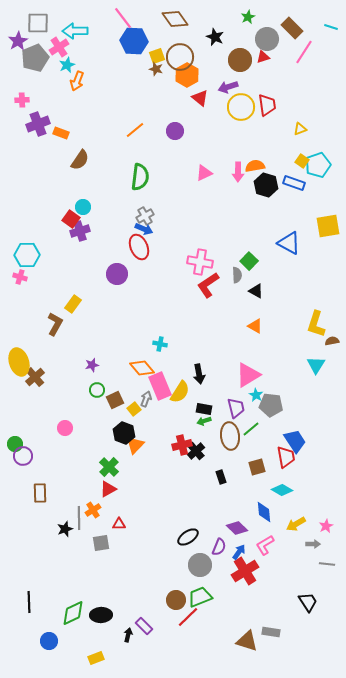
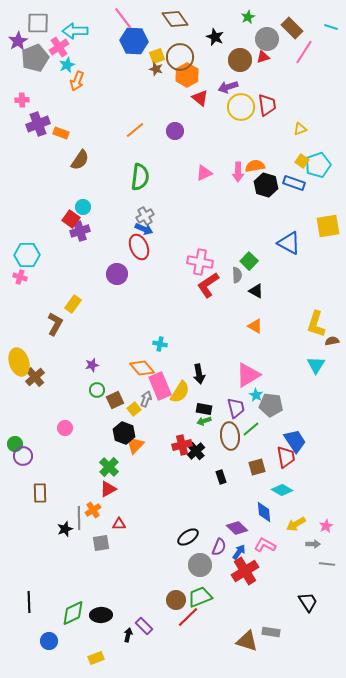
pink L-shape at (265, 545): rotated 60 degrees clockwise
